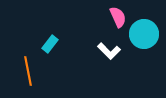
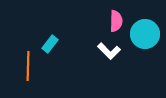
pink semicircle: moved 2 px left, 4 px down; rotated 25 degrees clockwise
cyan circle: moved 1 px right
orange line: moved 5 px up; rotated 12 degrees clockwise
